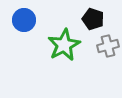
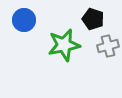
green star: rotated 16 degrees clockwise
